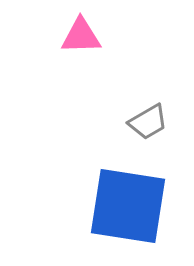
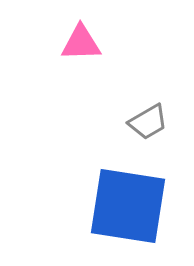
pink triangle: moved 7 px down
